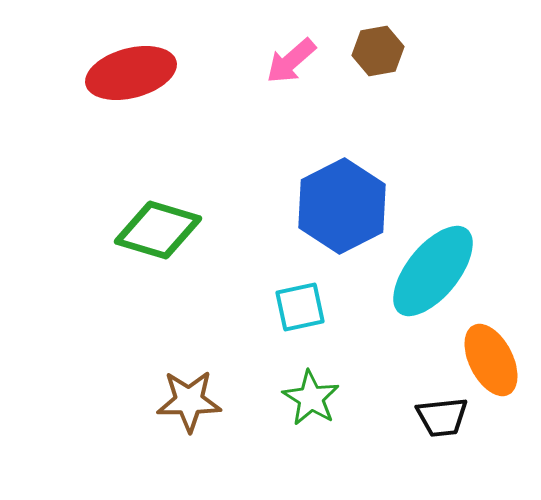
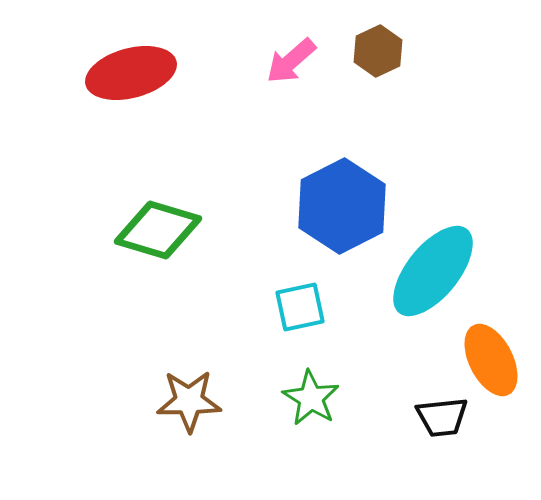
brown hexagon: rotated 15 degrees counterclockwise
